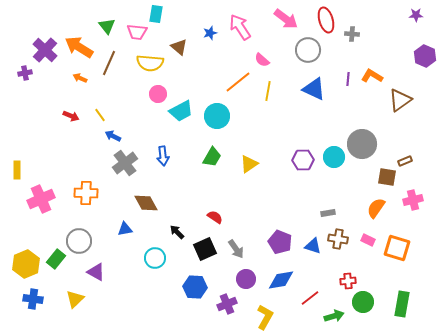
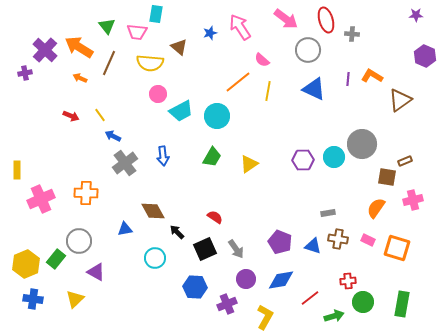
brown diamond at (146, 203): moved 7 px right, 8 px down
